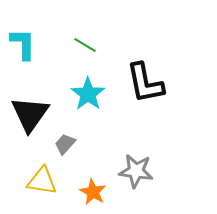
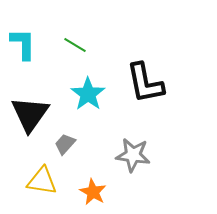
green line: moved 10 px left
gray star: moved 3 px left, 16 px up
